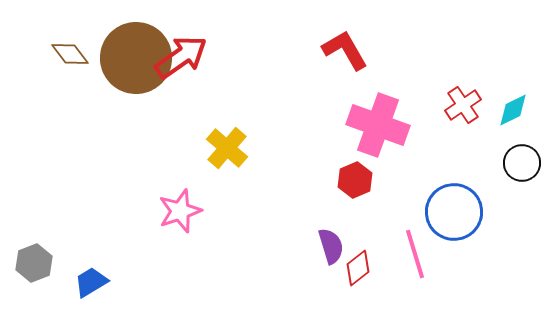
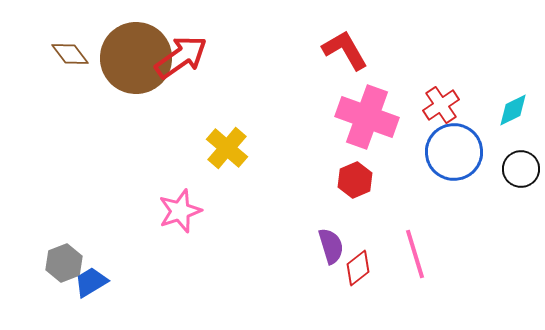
red cross: moved 22 px left
pink cross: moved 11 px left, 8 px up
black circle: moved 1 px left, 6 px down
blue circle: moved 60 px up
gray hexagon: moved 30 px right
